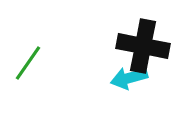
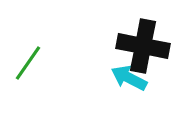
cyan arrow: rotated 42 degrees clockwise
